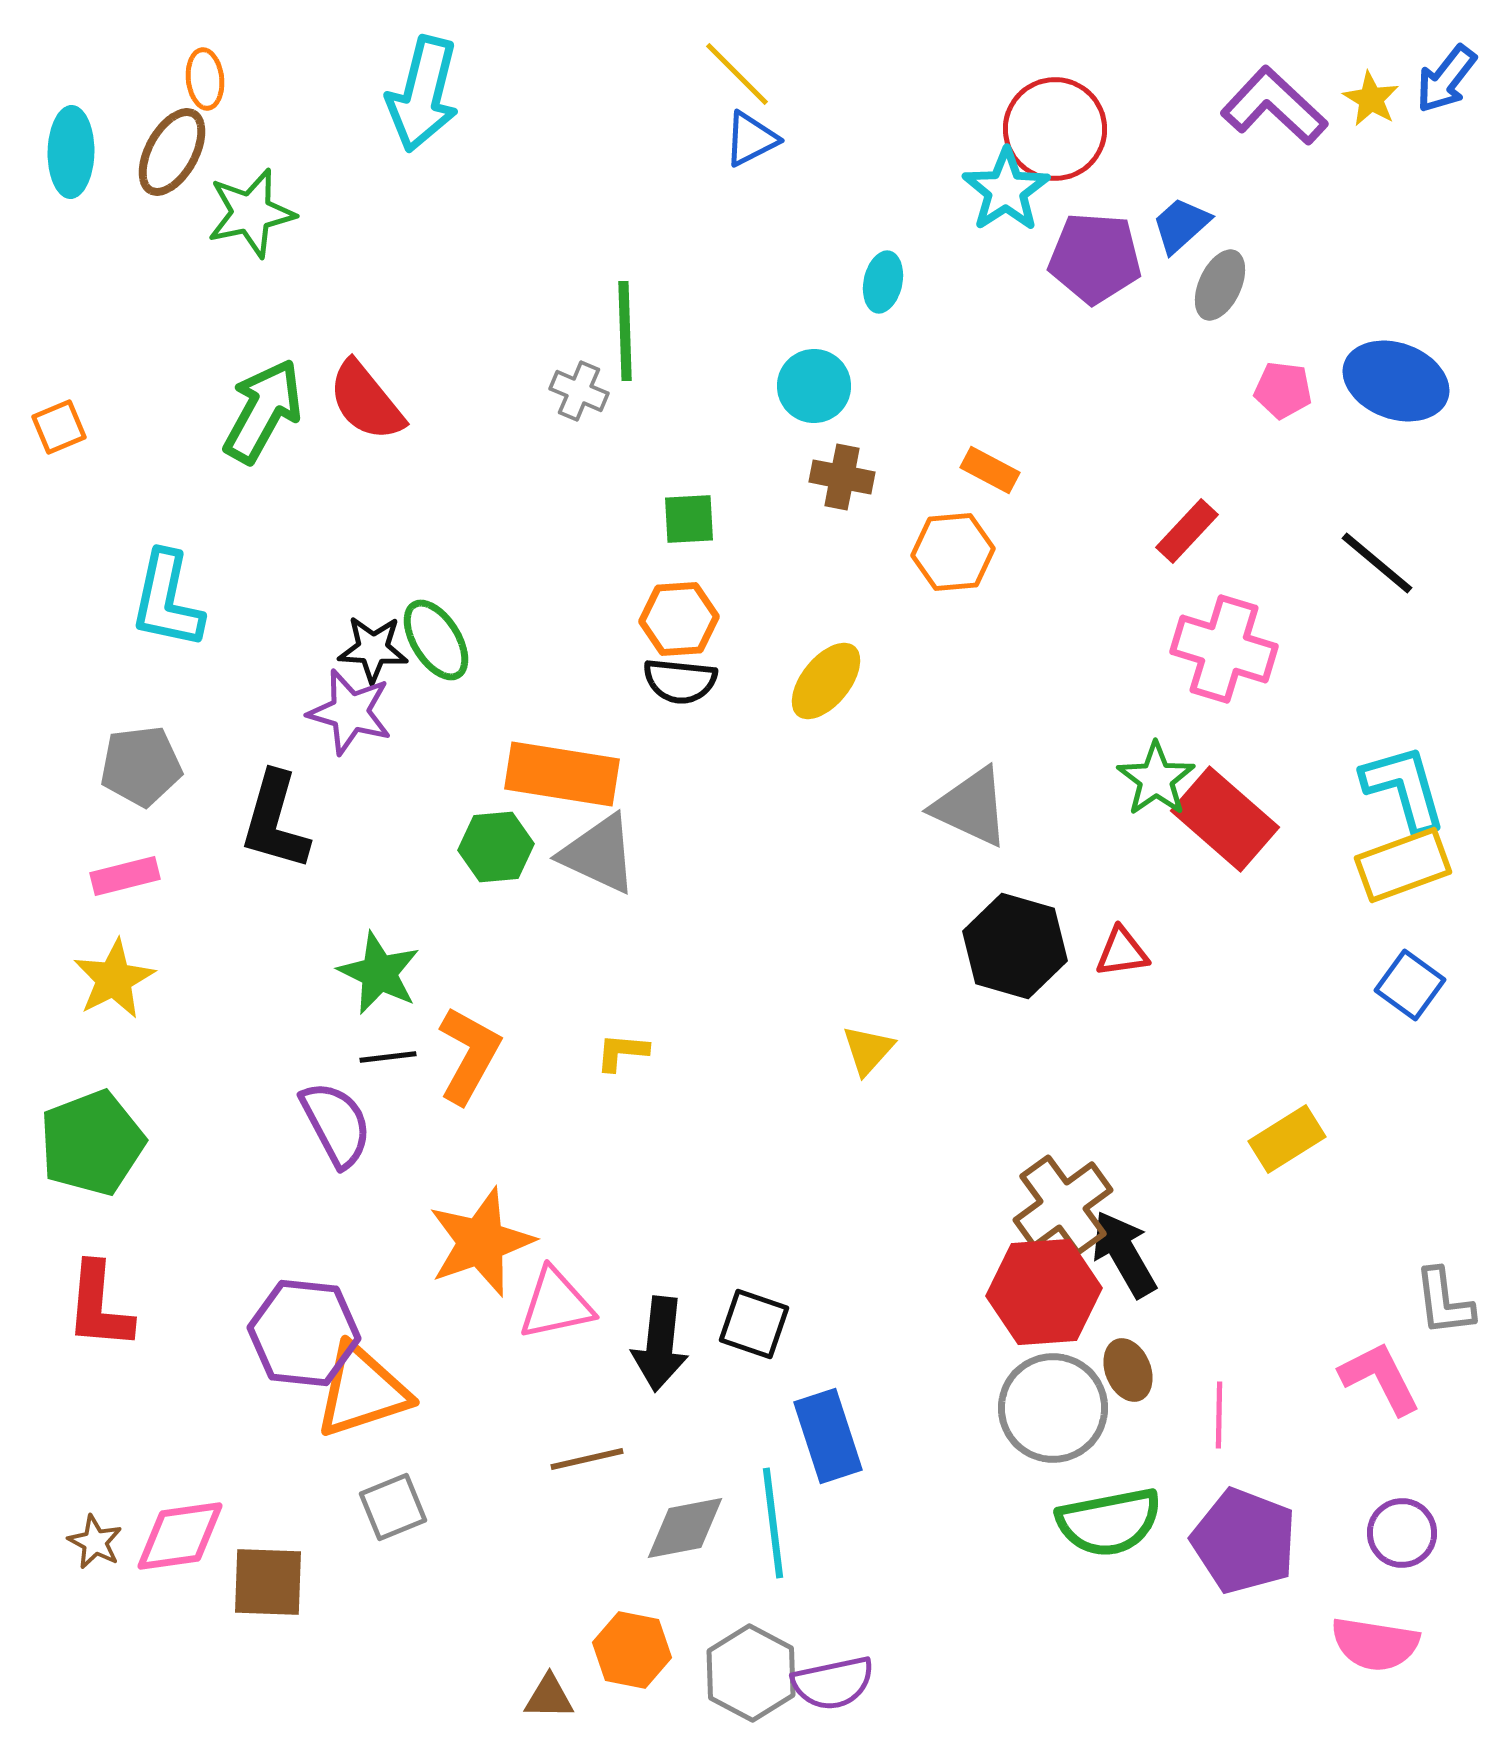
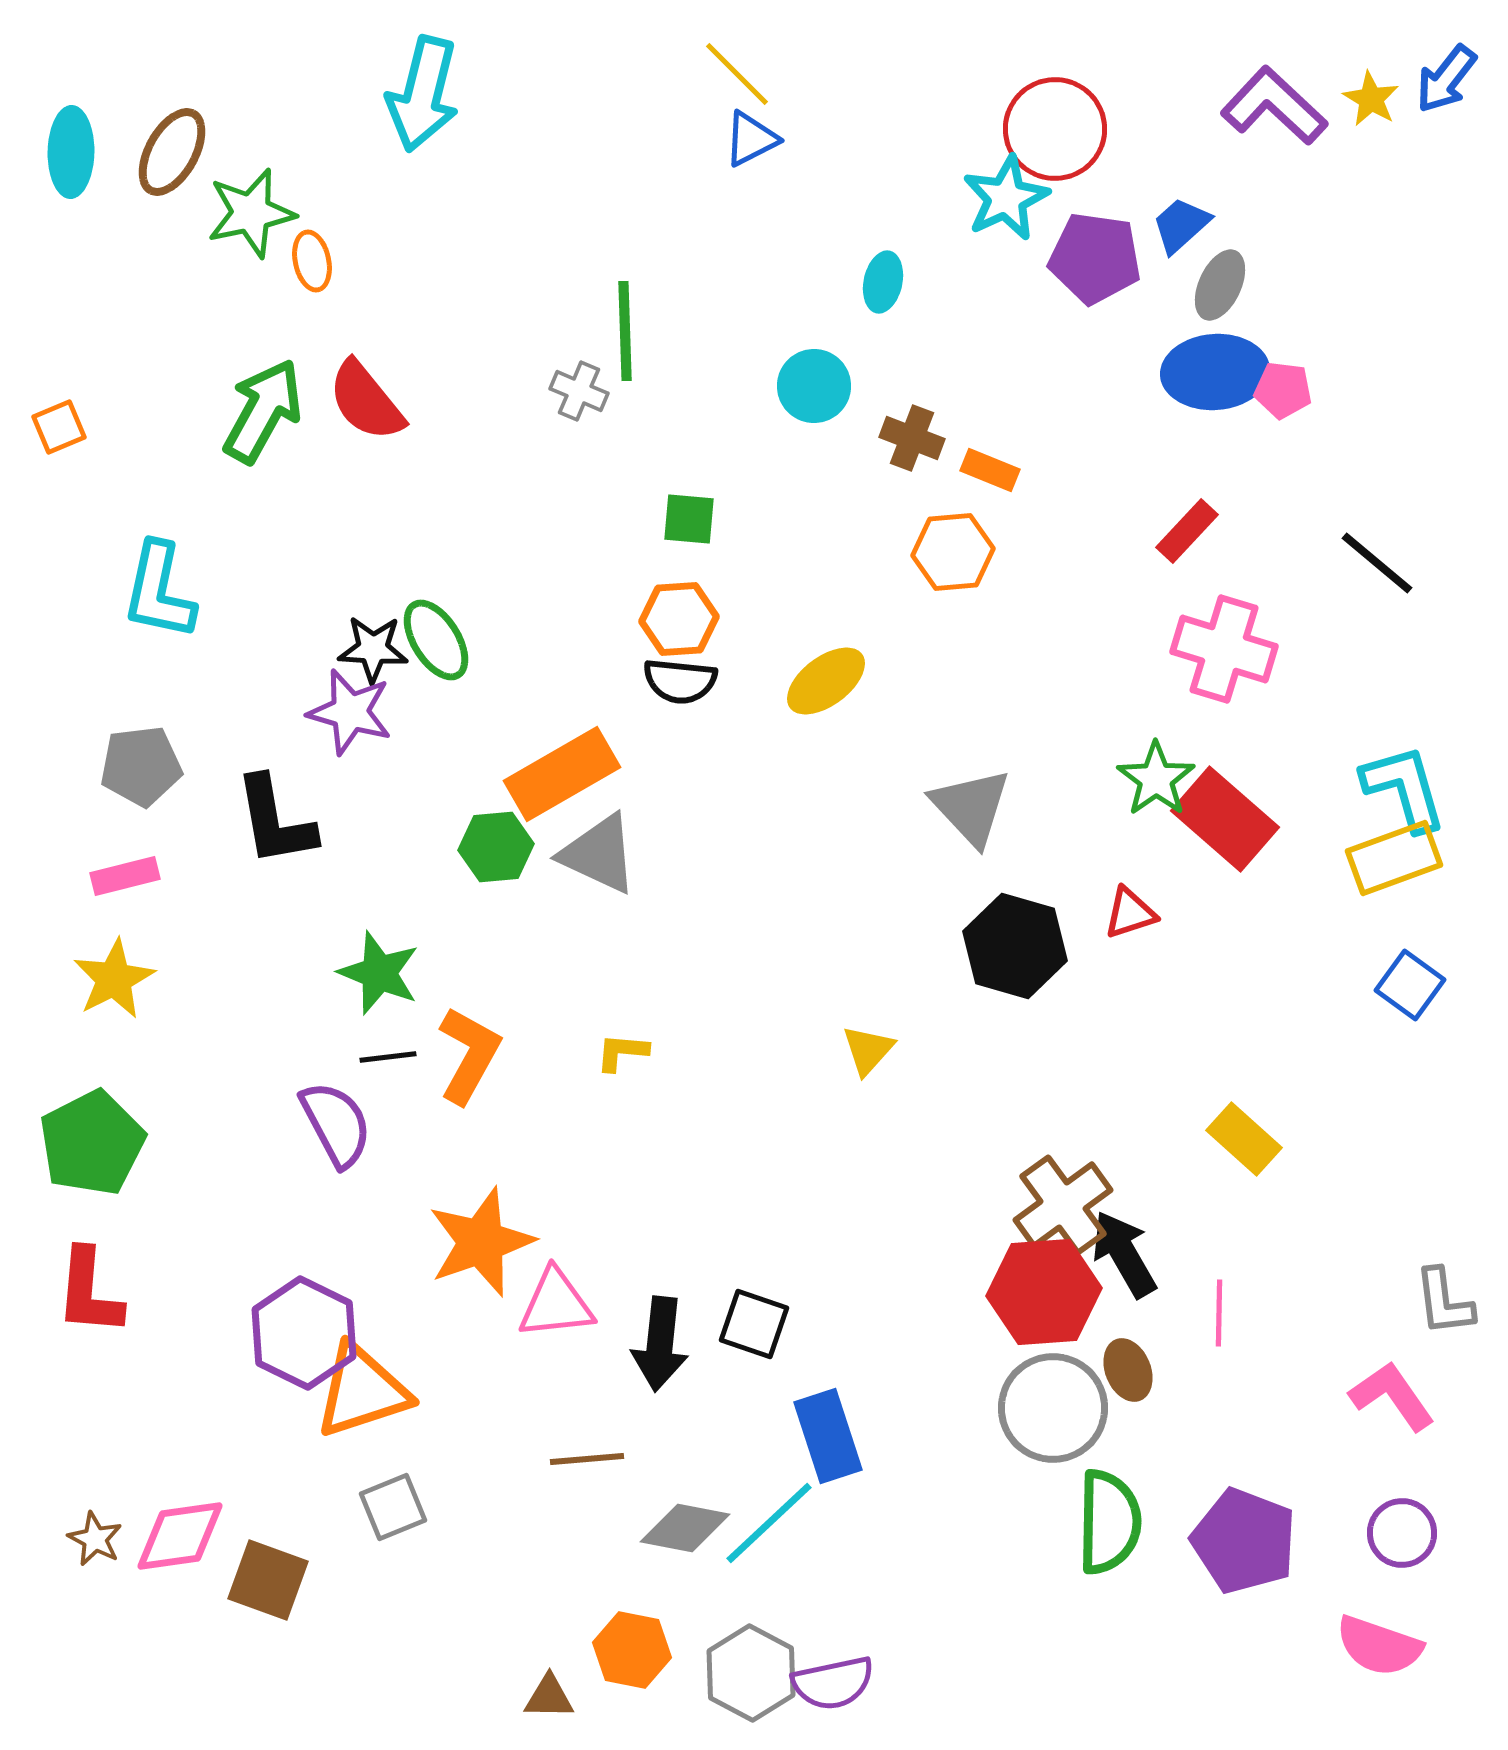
orange ellipse at (205, 79): moved 107 px right, 182 px down; rotated 6 degrees counterclockwise
cyan star at (1006, 190): moved 8 px down; rotated 8 degrees clockwise
purple pentagon at (1095, 258): rotated 4 degrees clockwise
blue ellipse at (1396, 381): moved 181 px left, 9 px up; rotated 24 degrees counterclockwise
orange rectangle at (990, 470): rotated 6 degrees counterclockwise
brown cross at (842, 477): moved 70 px right, 39 px up; rotated 10 degrees clockwise
green square at (689, 519): rotated 8 degrees clockwise
cyan L-shape at (167, 600): moved 8 px left, 9 px up
yellow ellipse at (826, 681): rotated 14 degrees clockwise
orange rectangle at (562, 774): rotated 39 degrees counterclockwise
gray triangle at (971, 807): rotated 22 degrees clockwise
black L-shape at (275, 821): rotated 26 degrees counterclockwise
yellow rectangle at (1403, 865): moved 9 px left, 7 px up
red triangle at (1122, 952): moved 8 px right, 39 px up; rotated 10 degrees counterclockwise
green star at (379, 973): rotated 4 degrees counterclockwise
yellow rectangle at (1287, 1139): moved 43 px left; rotated 74 degrees clockwise
green pentagon at (92, 1143): rotated 6 degrees counterclockwise
pink triangle at (556, 1304): rotated 6 degrees clockwise
red L-shape at (99, 1306): moved 10 px left, 14 px up
purple hexagon at (304, 1333): rotated 20 degrees clockwise
pink L-shape at (1380, 1378): moved 12 px right, 18 px down; rotated 8 degrees counterclockwise
pink line at (1219, 1415): moved 102 px up
brown line at (587, 1459): rotated 8 degrees clockwise
green semicircle at (1109, 1522): rotated 78 degrees counterclockwise
cyan line at (773, 1523): moved 4 px left; rotated 54 degrees clockwise
gray diamond at (685, 1528): rotated 22 degrees clockwise
brown star at (95, 1542): moved 3 px up
brown square at (268, 1582): moved 2 px up; rotated 18 degrees clockwise
pink semicircle at (1375, 1644): moved 4 px right, 2 px down; rotated 10 degrees clockwise
